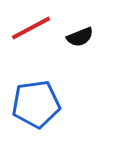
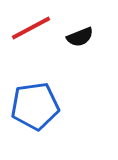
blue pentagon: moved 1 px left, 2 px down
